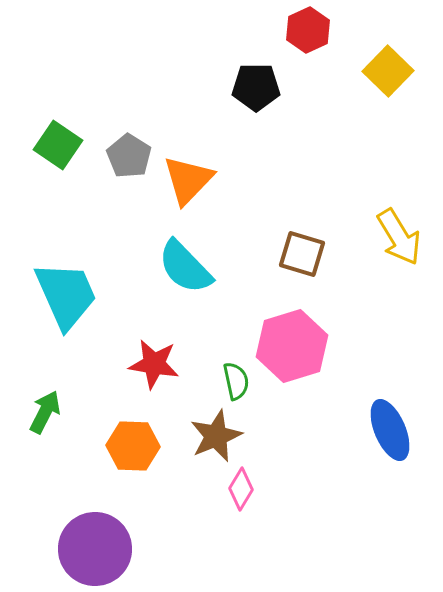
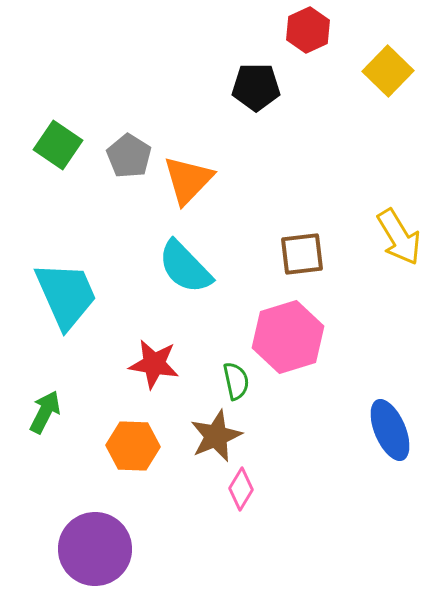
brown square: rotated 24 degrees counterclockwise
pink hexagon: moved 4 px left, 9 px up
